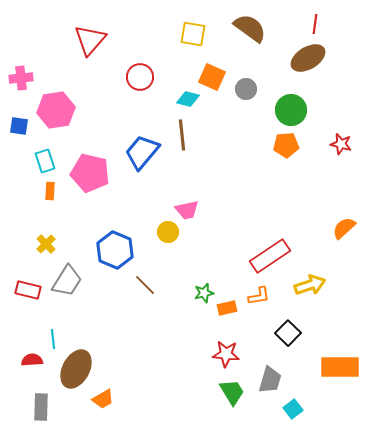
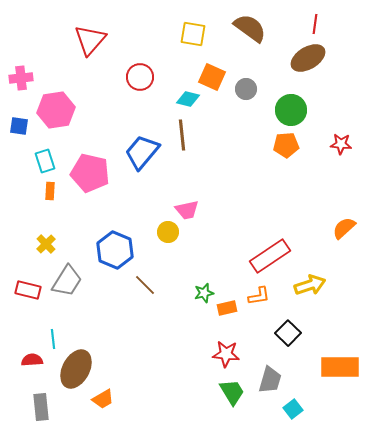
red star at (341, 144): rotated 10 degrees counterclockwise
gray rectangle at (41, 407): rotated 8 degrees counterclockwise
